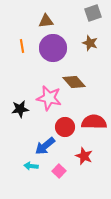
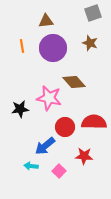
red star: rotated 18 degrees counterclockwise
